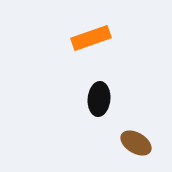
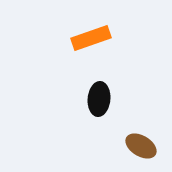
brown ellipse: moved 5 px right, 3 px down
